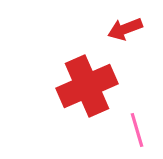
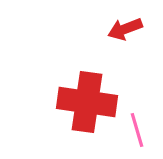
red cross: moved 16 px down; rotated 32 degrees clockwise
